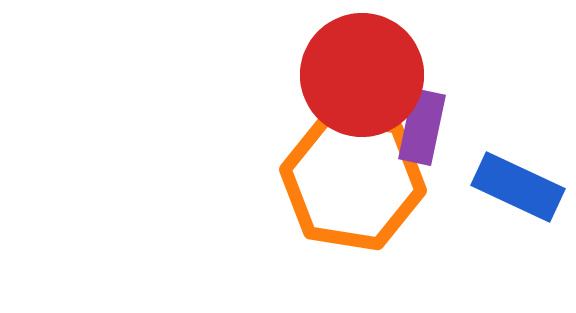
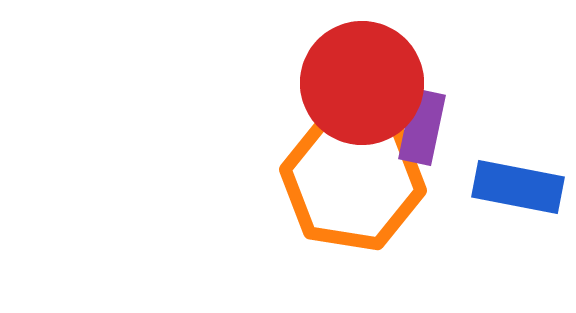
red circle: moved 8 px down
blue rectangle: rotated 14 degrees counterclockwise
